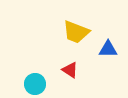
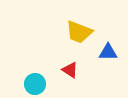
yellow trapezoid: moved 3 px right
blue triangle: moved 3 px down
